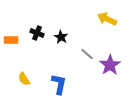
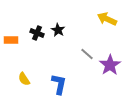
black star: moved 3 px left, 7 px up
